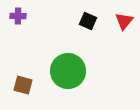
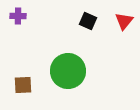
brown square: rotated 18 degrees counterclockwise
